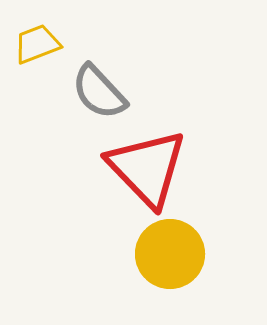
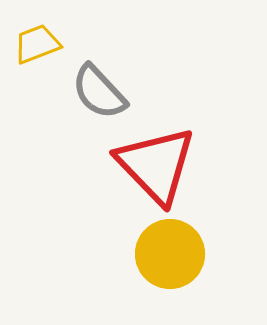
red triangle: moved 9 px right, 3 px up
